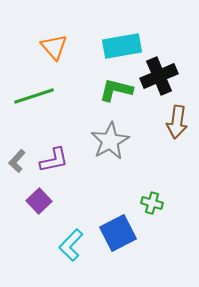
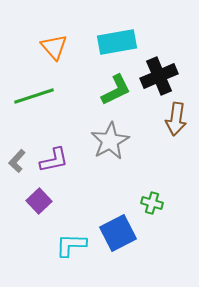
cyan rectangle: moved 5 px left, 4 px up
green L-shape: rotated 140 degrees clockwise
brown arrow: moved 1 px left, 3 px up
cyan L-shape: rotated 48 degrees clockwise
